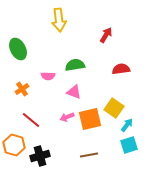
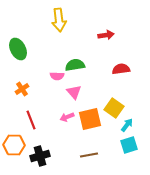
red arrow: rotated 49 degrees clockwise
pink semicircle: moved 9 px right
pink triangle: rotated 28 degrees clockwise
red line: rotated 30 degrees clockwise
orange hexagon: rotated 15 degrees counterclockwise
